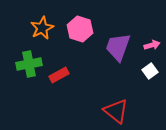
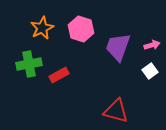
pink hexagon: moved 1 px right
red triangle: rotated 24 degrees counterclockwise
